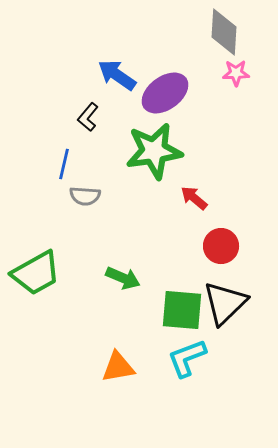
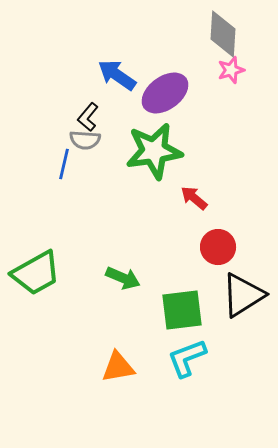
gray diamond: moved 1 px left, 2 px down
pink star: moved 5 px left, 3 px up; rotated 16 degrees counterclockwise
gray semicircle: moved 56 px up
red circle: moved 3 px left, 1 px down
black triangle: moved 18 px right, 8 px up; rotated 12 degrees clockwise
green square: rotated 12 degrees counterclockwise
